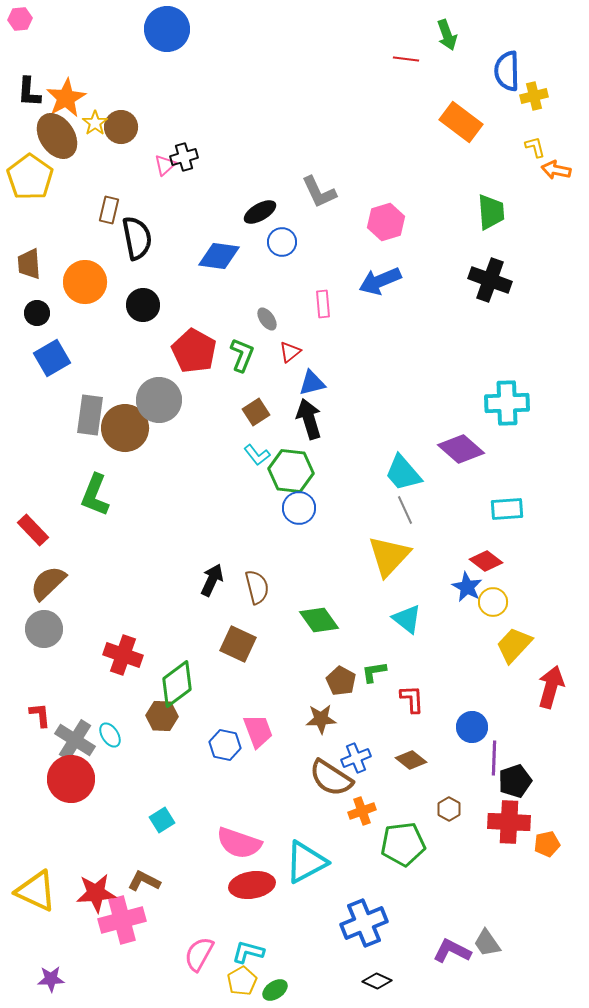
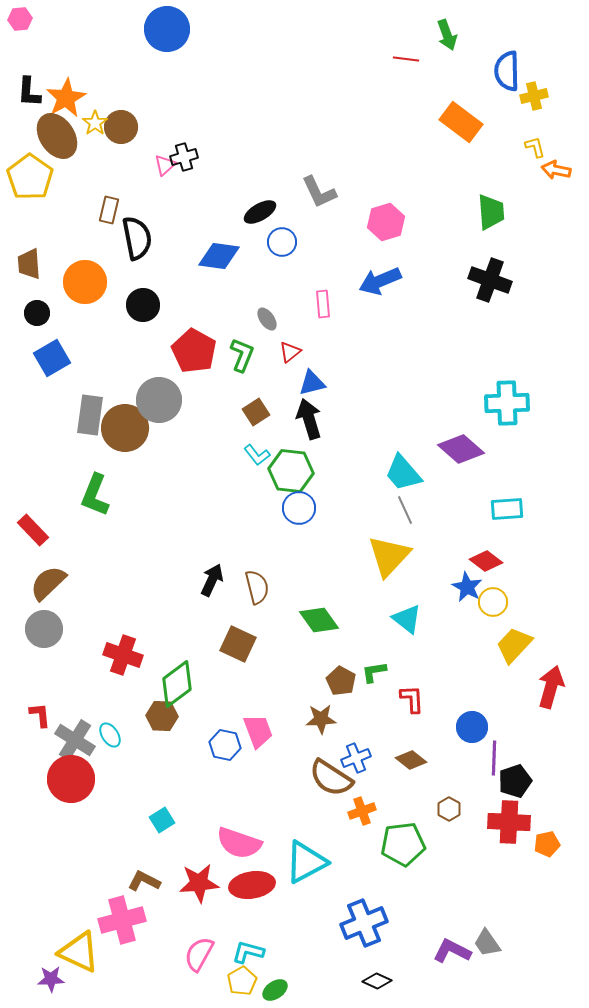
yellow triangle at (36, 891): moved 43 px right, 61 px down
red star at (96, 893): moved 103 px right, 10 px up
